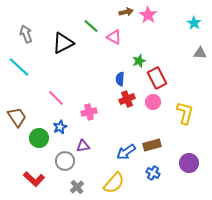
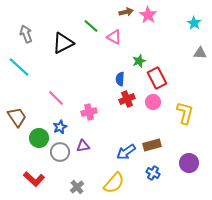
gray circle: moved 5 px left, 9 px up
